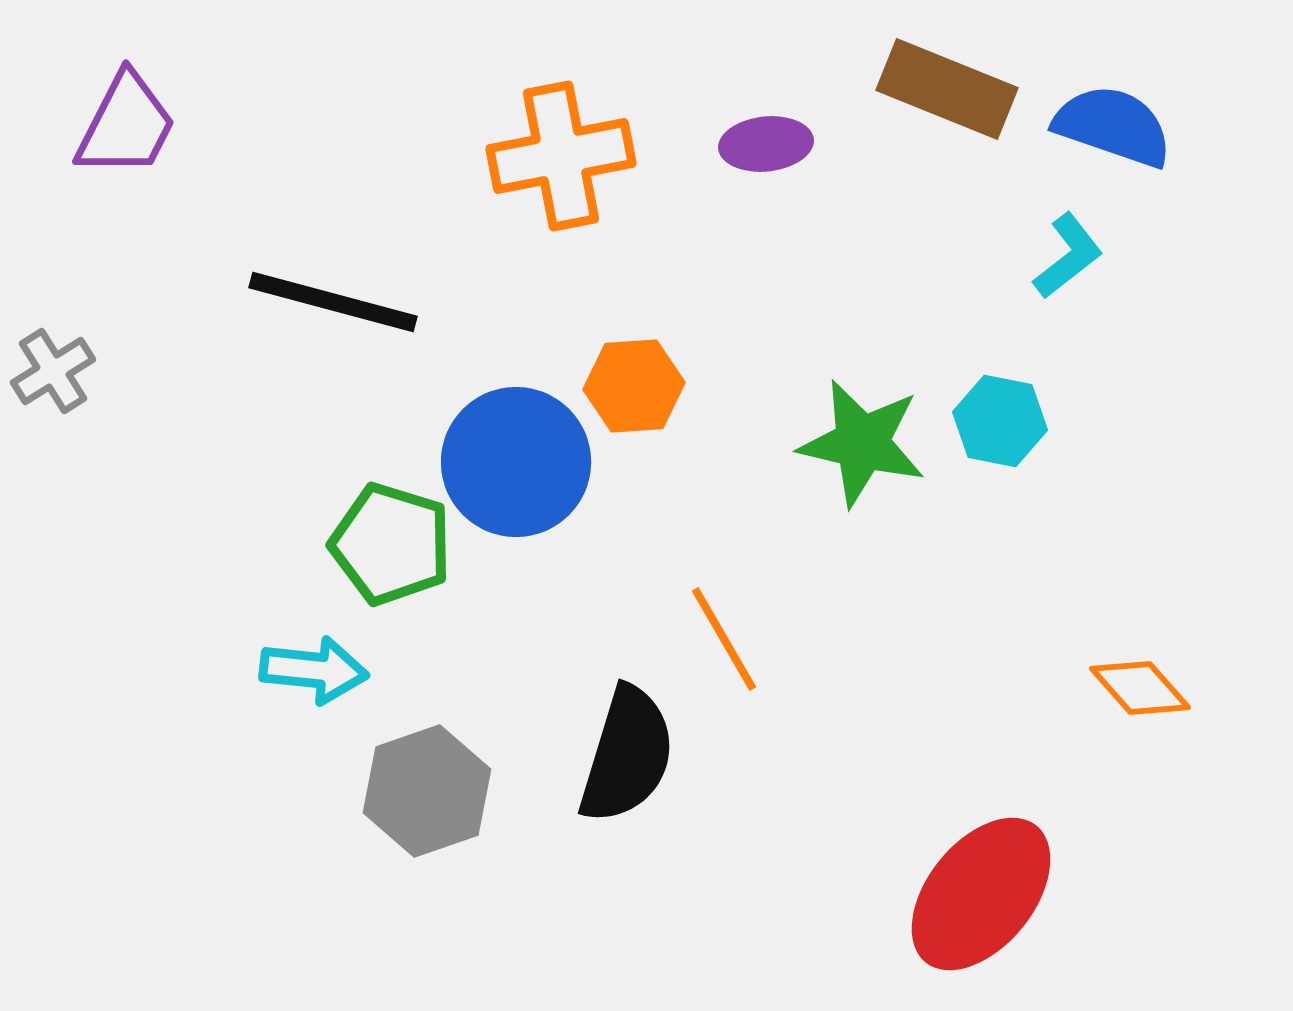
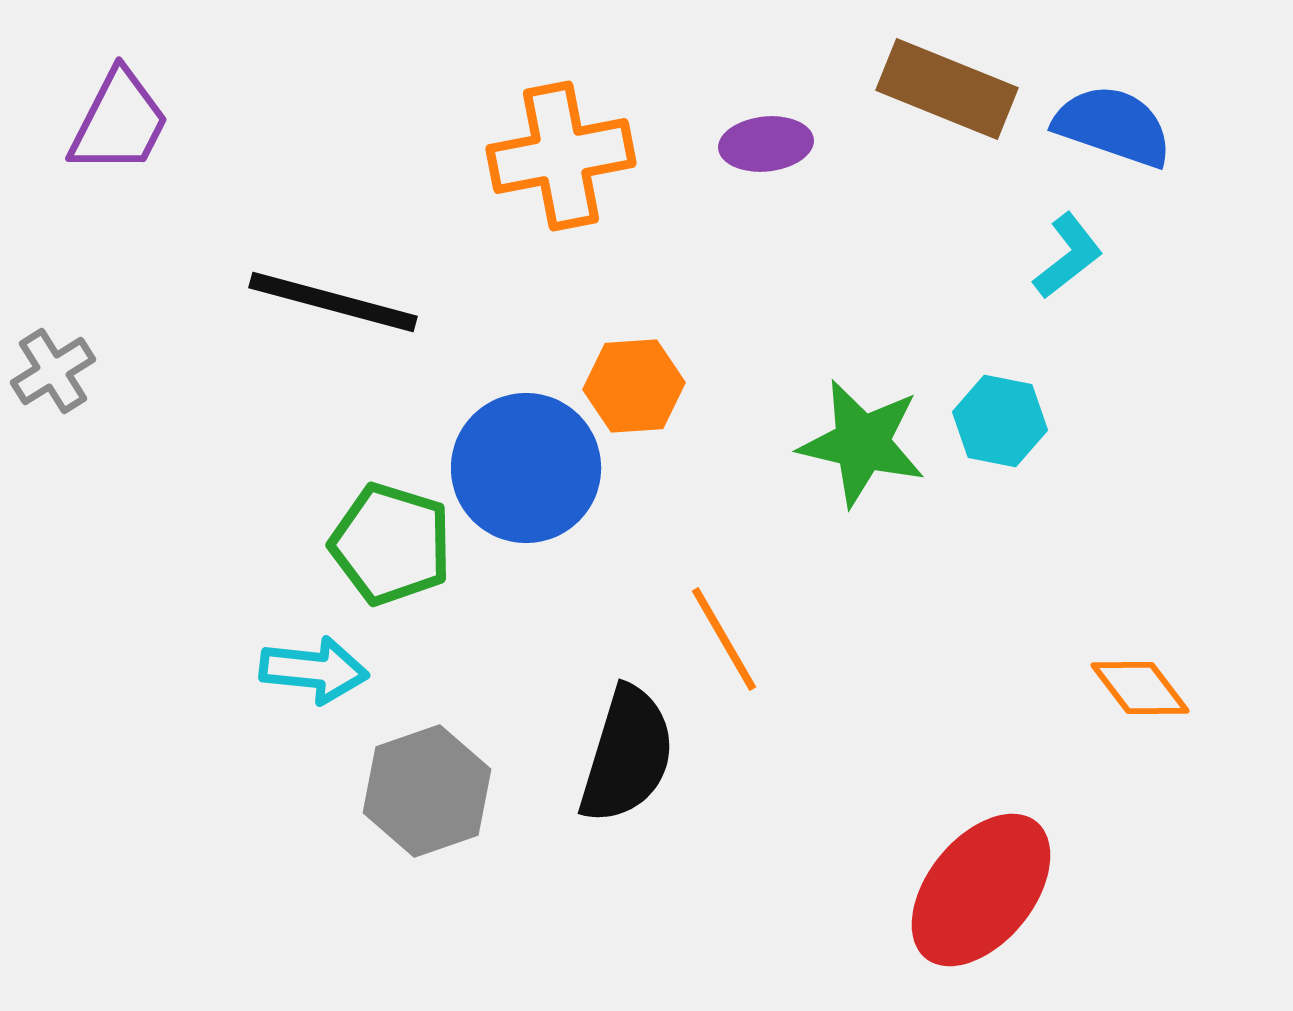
purple trapezoid: moved 7 px left, 3 px up
blue circle: moved 10 px right, 6 px down
orange diamond: rotated 4 degrees clockwise
red ellipse: moved 4 px up
